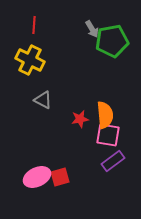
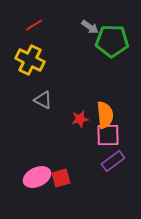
red line: rotated 54 degrees clockwise
gray arrow: moved 2 px left, 2 px up; rotated 24 degrees counterclockwise
green pentagon: rotated 12 degrees clockwise
pink square: rotated 10 degrees counterclockwise
red square: moved 1 px right, 1 px down
